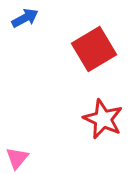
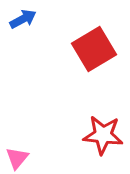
blue arrow: moved 2 px left, 1 px down
red star: moved 16 px down; rotated 18 degrees counterclockwise
